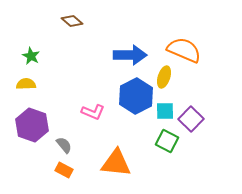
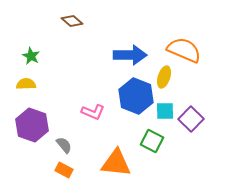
blue hexagon: rotated 12 degrees counterclockwise
green square: moved 15 px left
